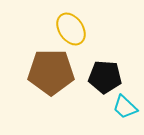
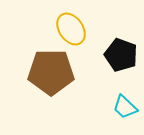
black pentagon: moved 16 px right, 22 px up; rotated 16 degrees clockwise
